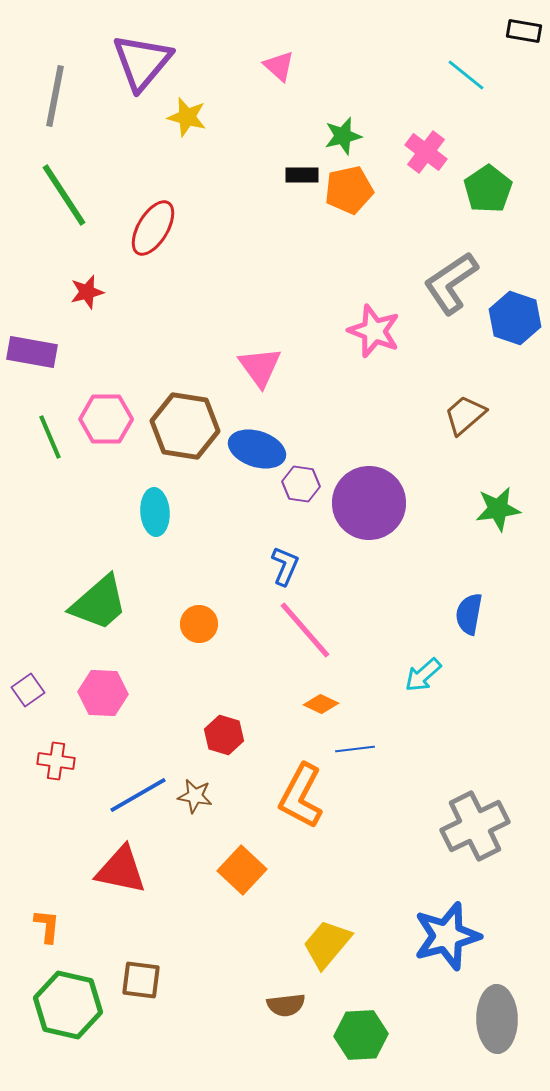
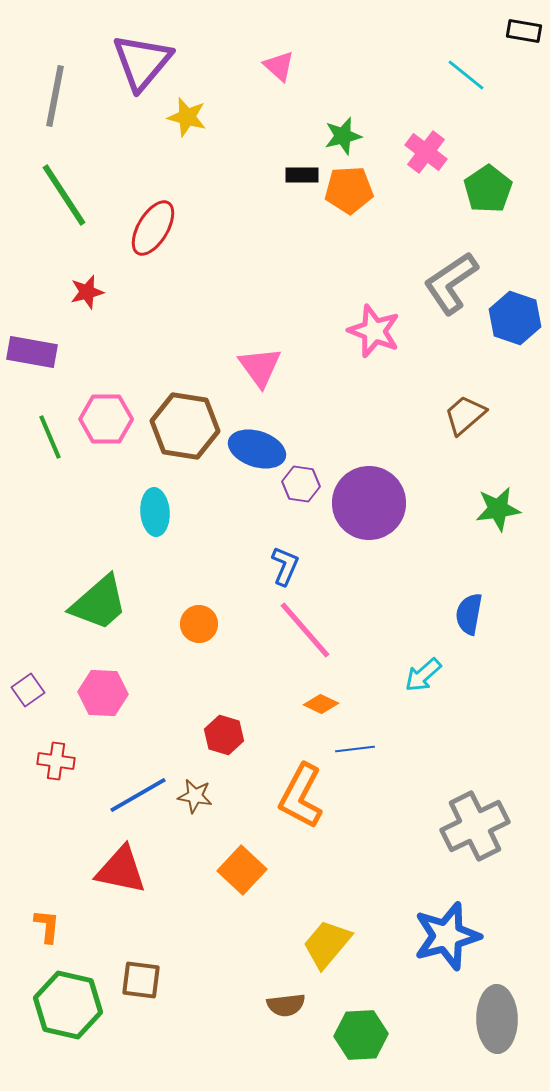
orange pentagon at (349, 190): rotated 9 degrees clockwise
